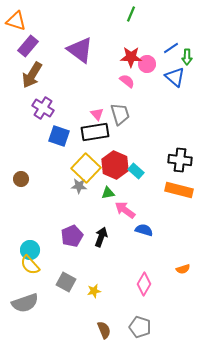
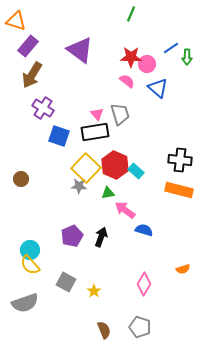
blue triangle: moved 17 px left, 11 px down
yellow star: rotated 24 degrees counterclockwise
